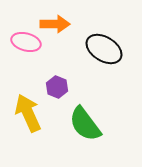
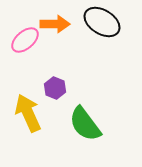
pink ellipse: moved 1 px left, 2 px up; rotated 56 degrees counterclockwise
black ellipse: moved 2 px left, 27 px up
purple hexagon: moved 2 px left, 1 px down
